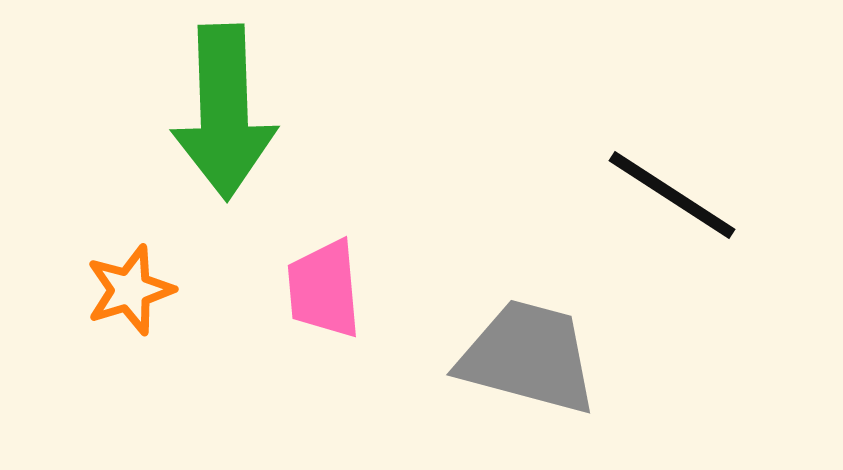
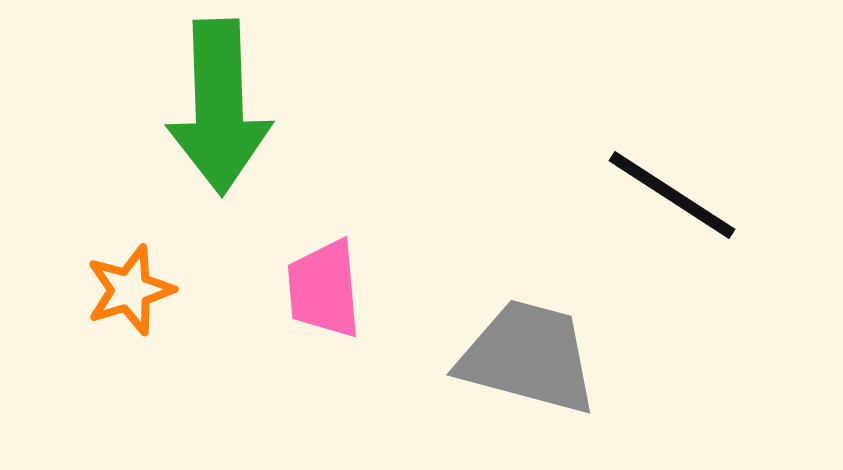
green arrow: moved 5 px left, 5 px up
